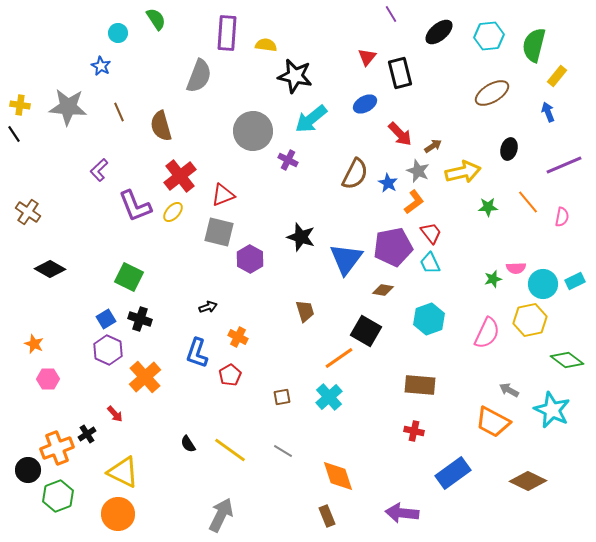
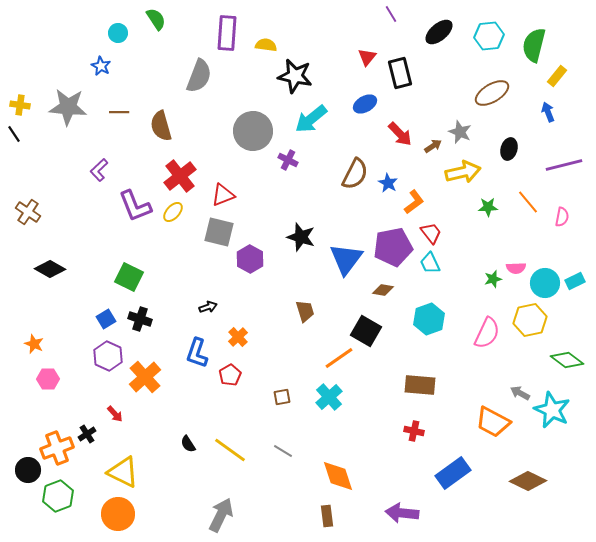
brown line at (119, 112): rotated 66 degrees counterclockwise
purple line at (564, 165): rotated 9 degrees clockwise
gray star at (418, 171): moved 42 px right, 39 px up
cyan circle at (543, 284): moved 2 px right, 1 px up
orange cross at (238, 337): rotated 18 degrees clockwise
purple hexagon at (108, 350): moved 6 px down
gray arrow at (509, 390): moved 11 px right, 3 px down
brown rectangle at (327, 516): rotated 15 degrees clockwise
